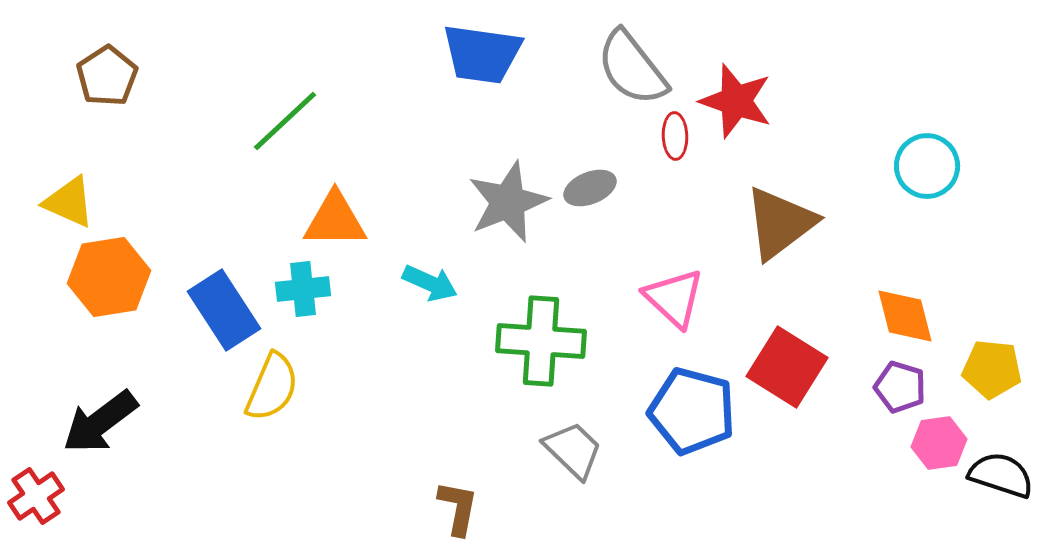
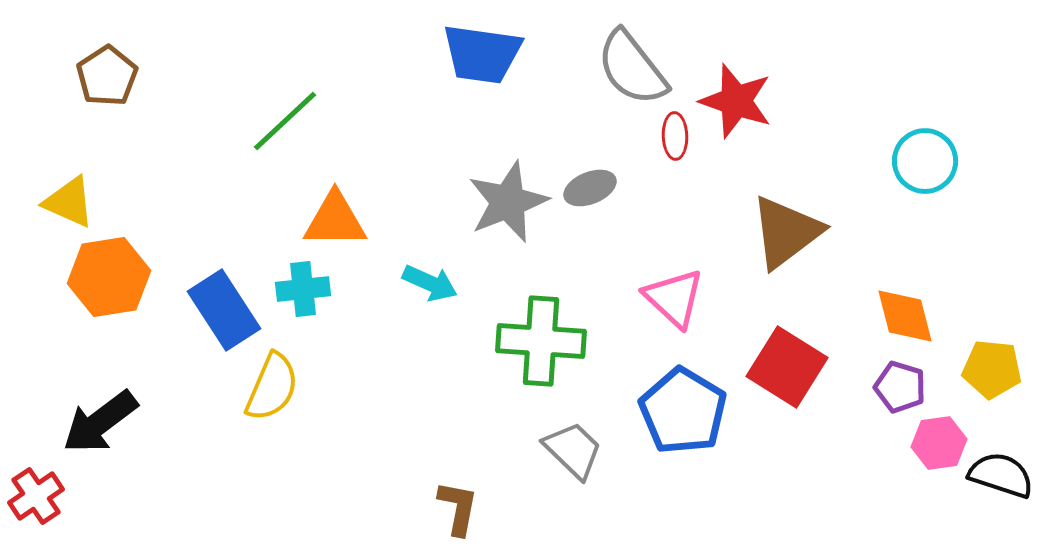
cyan circle: moved 2 px left, 5 px up
brown triangle: moved 6 px right, 9 px down
blue pentagon: moved 9 px left; rotated 16 degrees clockwise
